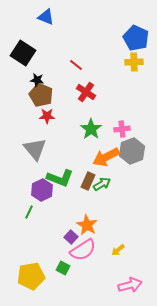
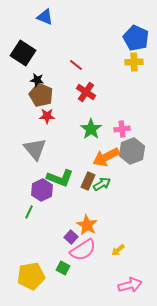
blue triangle: moved 1 px left
